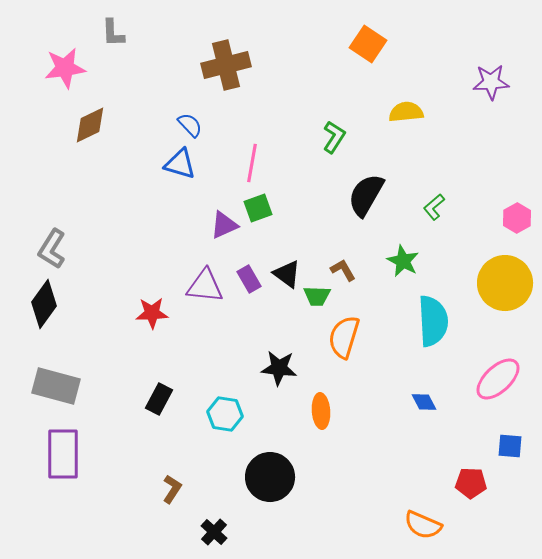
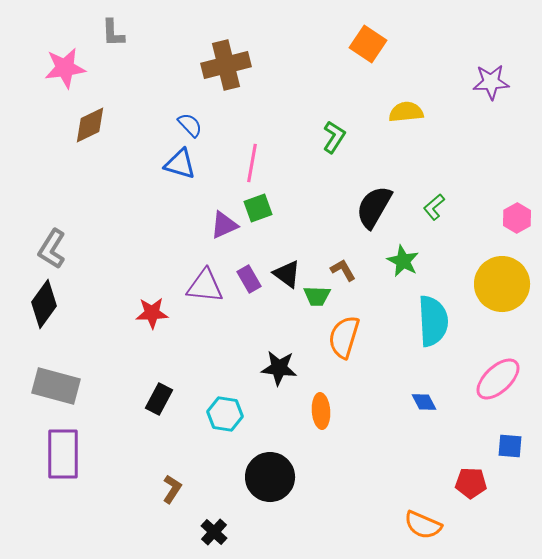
black semicircle at (366, 195): moved 8 px right, 12 px down
yellow circle at (505, 283): moved 3 px left, 1 px down
